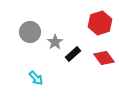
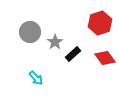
red diamond: moved 1 px right
